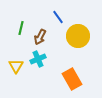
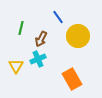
brown arrow: moved 1 px right, 2 px down
